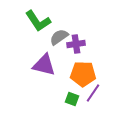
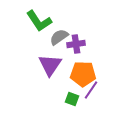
green L-shape: moved 1 px right
purple triangle: moved 6 px right; rotated 50 degrees clockwise
purple line: moved 2 px left, 3 px up
